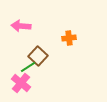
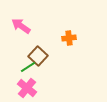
pink arrow: rotated 30 degrees clockwise
pink cross: moved 6 px right, 5 px down
